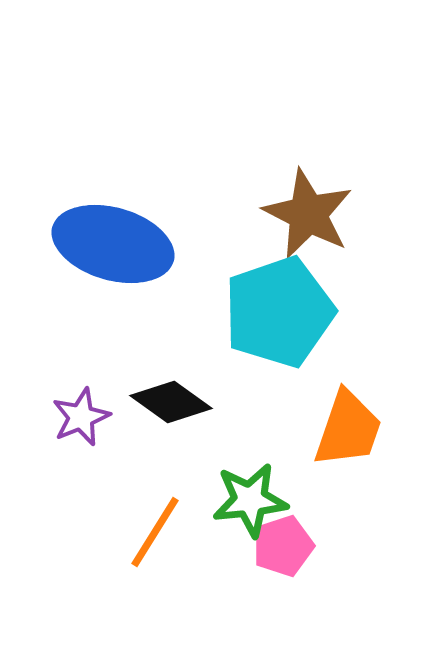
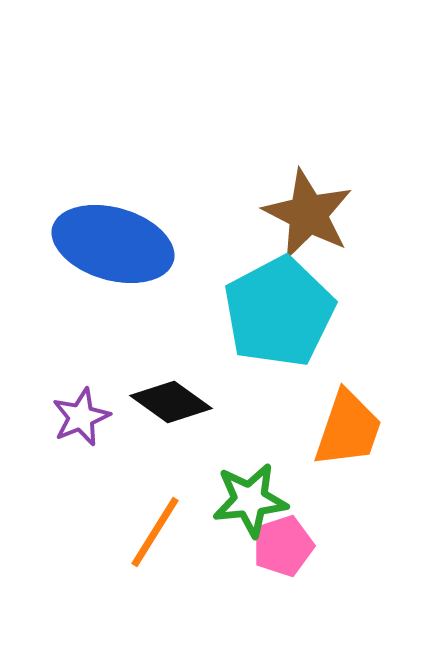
cyan pentagon: rotated 9 degrees counterclockwise
